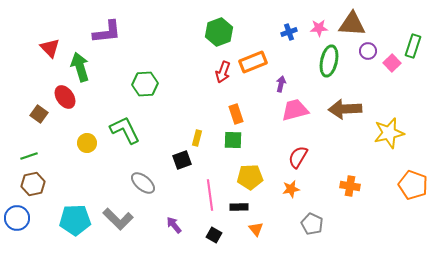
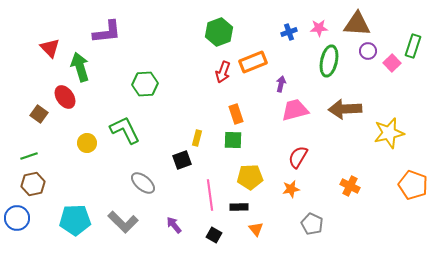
brown triangle at (352, 24): moved 5 px right
orange cross at (350, 186): rotated 18 degrees clockwise
gray L-shape at (118, 219): moved 5 px right, 3 px down
